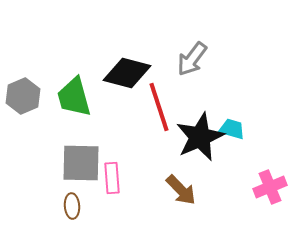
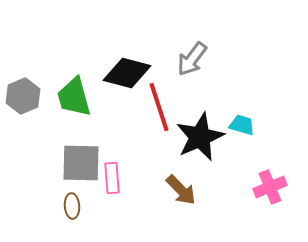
cyan trapezoid: moved 10 px right, 4 px up
